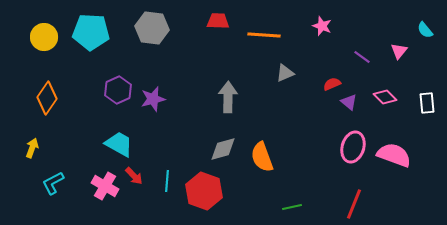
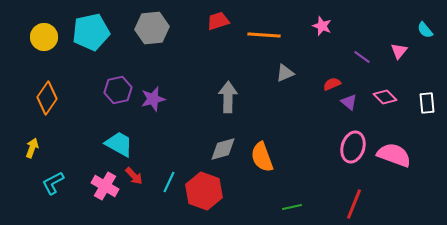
red trapezoid: rotated 20 degrees counterclockwise
gray hexagon: rotated 12 degrees counterclockwise
cyan pentagon: rotated 15 degrees counterclockwise
purple hexagon: rotated 12 degrees clockwise
cyan line: moved 2 px right, 1 px down; rotated 20 degrees clockwise
